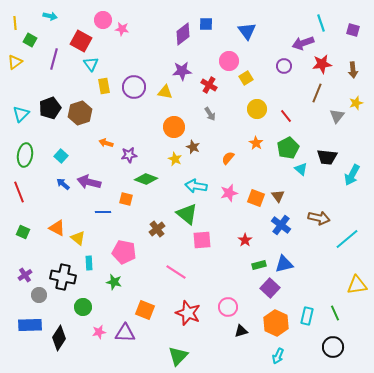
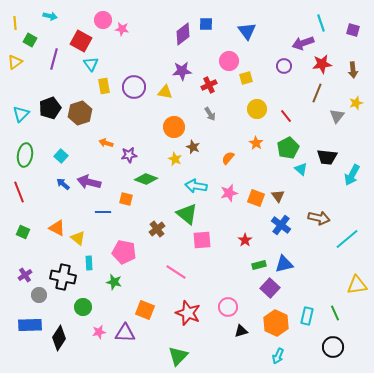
yellow square at (246, 78): rotated 16 degrees clockwise
red cross at (209, 85): rotated 35 degrees clockwise
